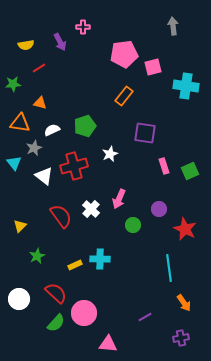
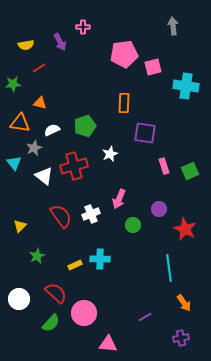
orange rectangle at (124, 96): moved 7 px down; rotated 36 degrees counterclockwise
white cross at (91, 209): moved 5 px down; rotated 24 degrees clockwise
green semicircle at (56, 323): moved 5 px left
